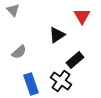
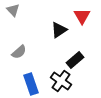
black triangle: moved 2 px right, 5 px up
